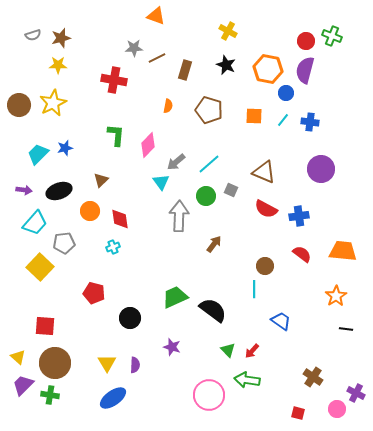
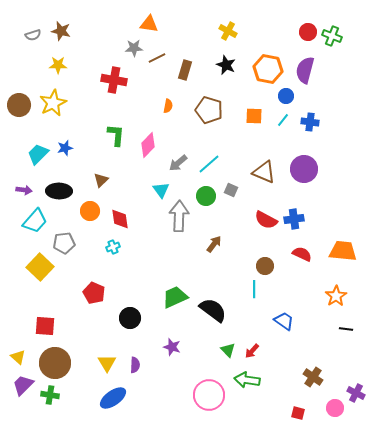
orange triangle at (156, 16): moved 7 px left, 8 px down; rotated 12 degrees counterclockwise
brown star at (61, 38): moved 7 px up; rotated 30 degrees clockwise
red circle at (306, 41): moved 2 px right, 9 px up
blue circle at (286, 93): moved 3 px down
gray arrow at (176, 162): moved 2 px right, 1 px down
purple circle at (321, 169): moved 17 px left
cyan triangle at (161, 182): moved 8 px down
black ellipse at (59, 191): rotated 20 degrees clockwise
red semicircle at (266, 209): moved 11 px down
blue cross at (299, 216): moved 5 px left, 3 px down
cyan trapezoid at (35, 223): moved 2 px up
red semicircle at (302, 254): rotated 12 degrees counterclockwise
red pentagon at (94, 293): rotated 10 degrees clockwise
blue trapezoid at (281, 321): moved 3 px right
pink circle at (337, 409): moved 2 px left, 1 px up
